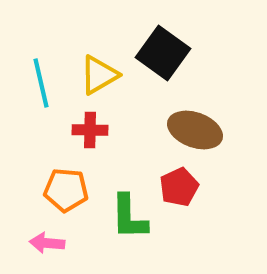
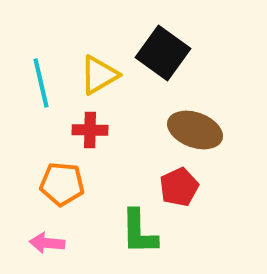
orange pentagon: moved 4 px left, 6 px up
green L-shape: moved 10 px right, 15 px down
